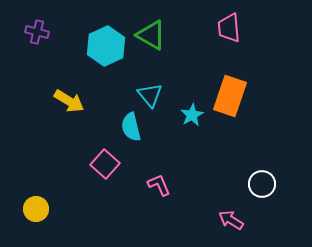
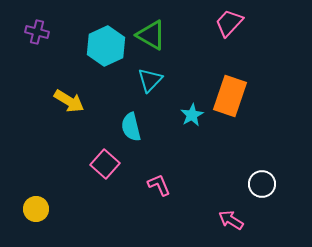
pink trapezoid: moved 5 px up; rotated 48 degrees clockwise
cyan triangle: moved 15 px up; rotated 24 degrees clockwise
